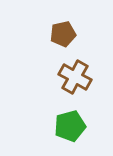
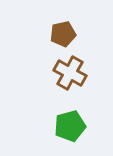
brown cross: moved 5 px left, 4 px up
